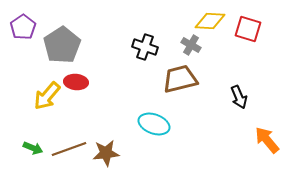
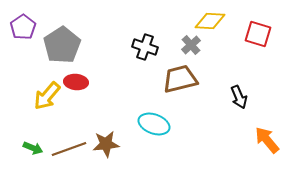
red square: moved 10 px right, 5 px down
gray cross: rotated 18 degrees clockwise
brown star: moved 9 px up
